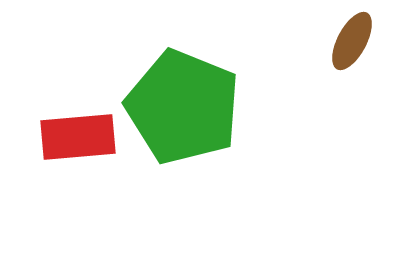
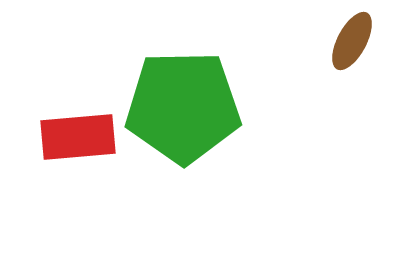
green pentagon: rotated 23 degrees counterclockwise
